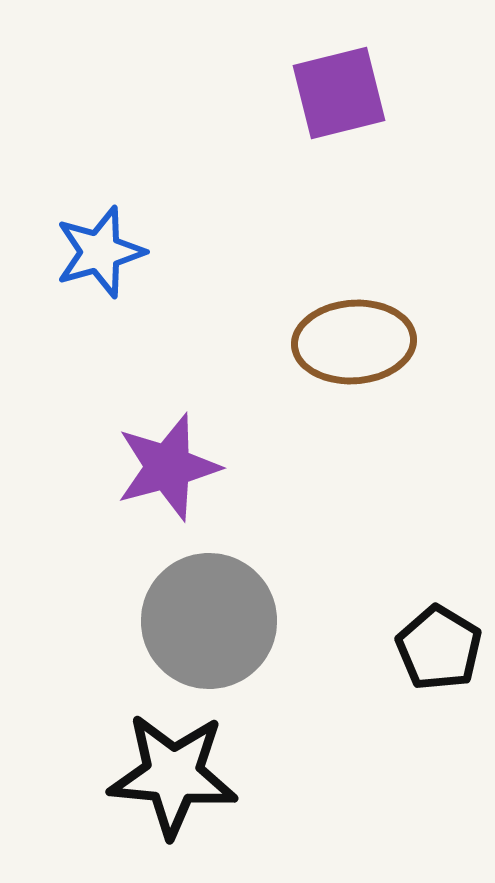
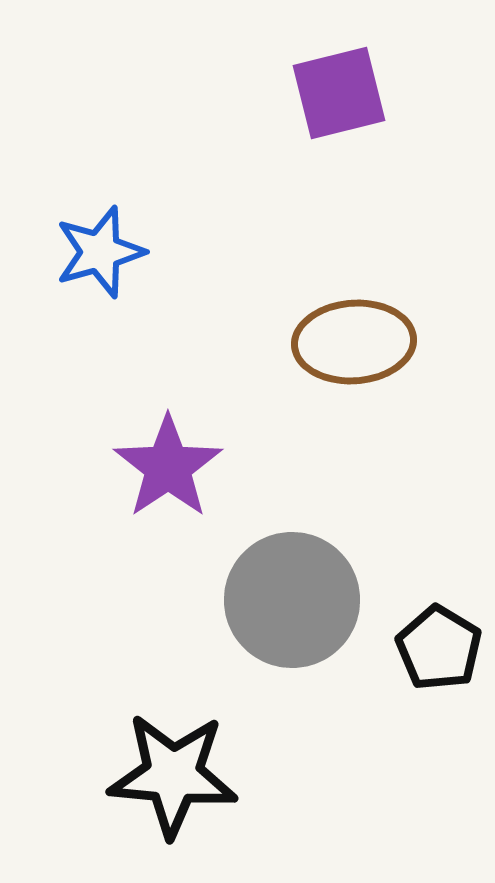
purple star: rotated 19 degrees counterclockwise
gray circle: moved 83 px right, 21 px up
